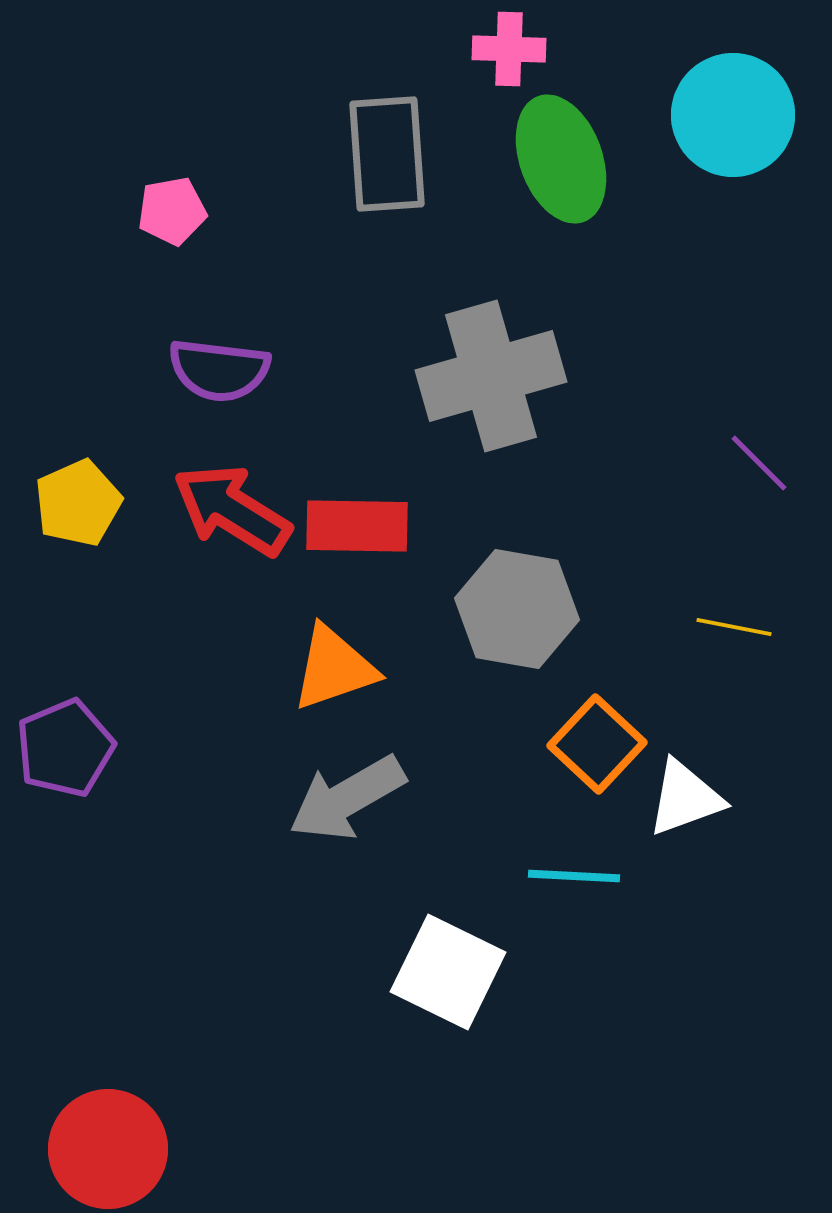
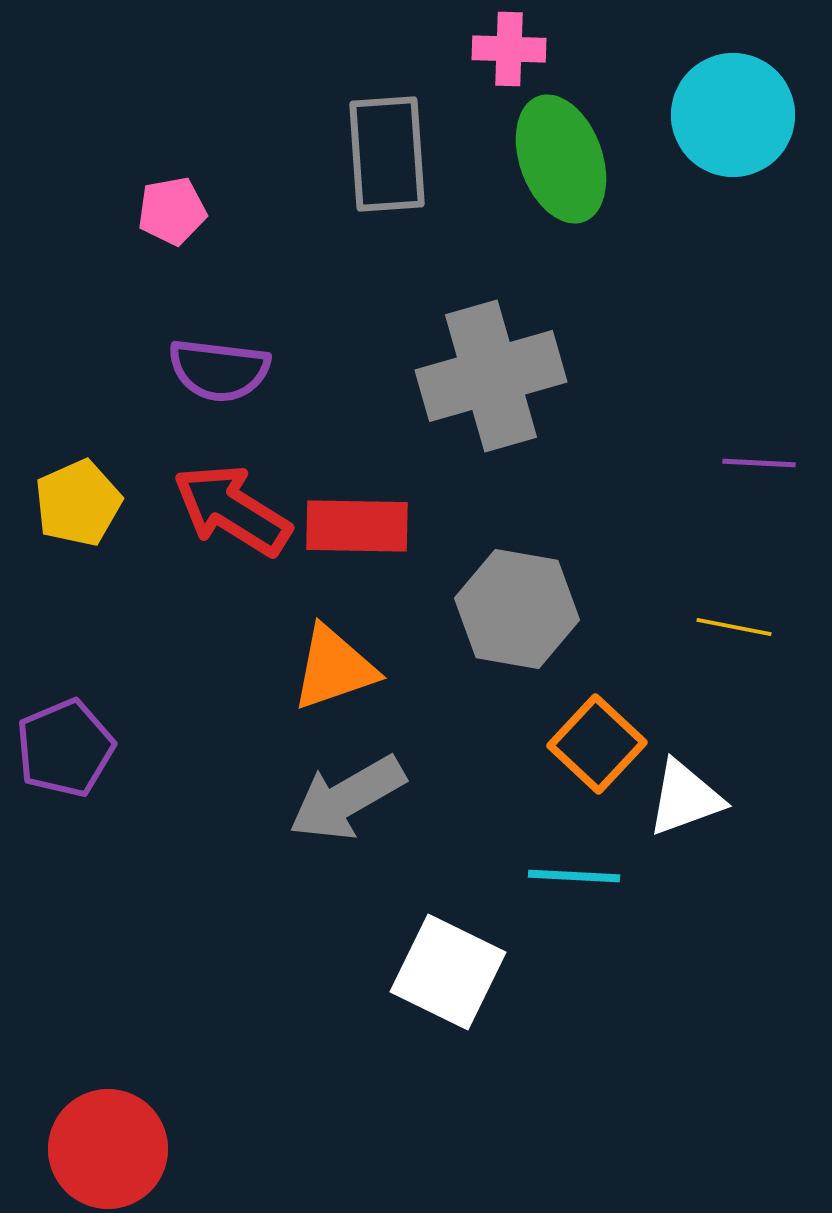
purple line: rotated 42 degrees counterclockwise
